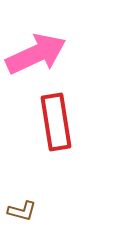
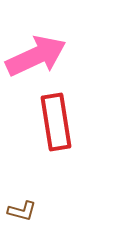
pink arrow: moved 2 px down
